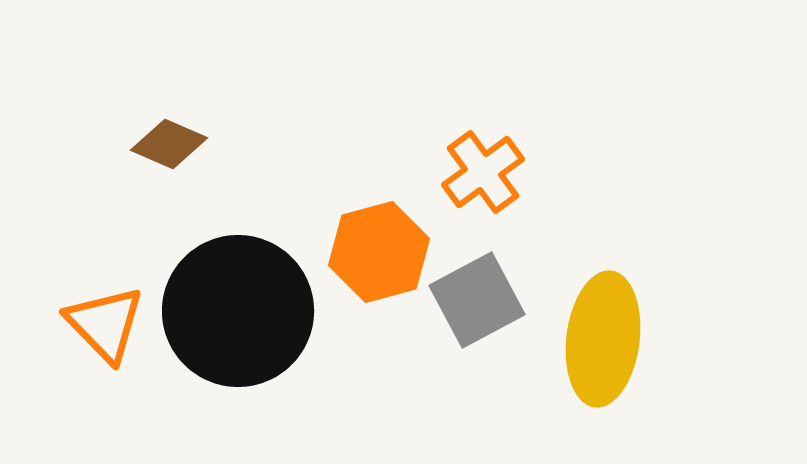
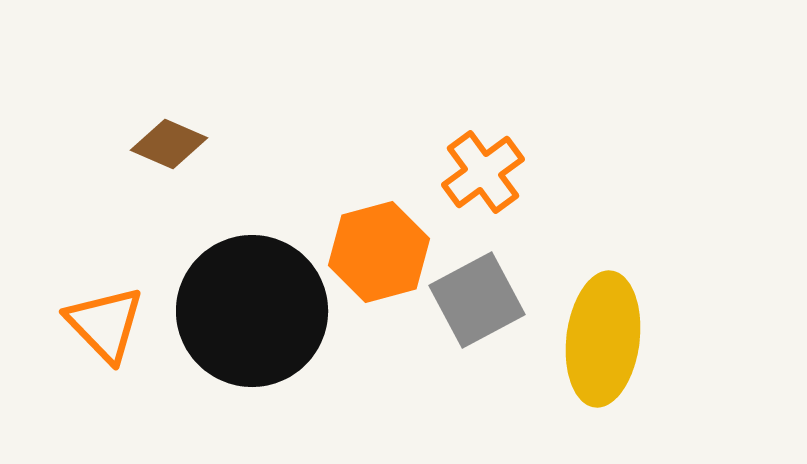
black circle: moved 14 px right
